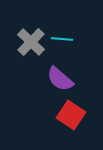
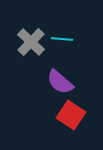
purple semicircle: moved 3 px down
